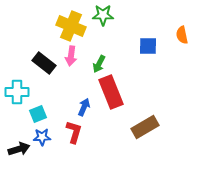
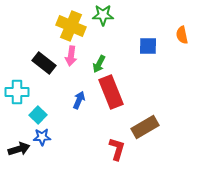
blue arrow: moved 5 px left, 7 px up
cyan square: moved 1 px down; rotated 24 degrees counterclockwise
red L-shape: moved 43 px right, 17 px down
